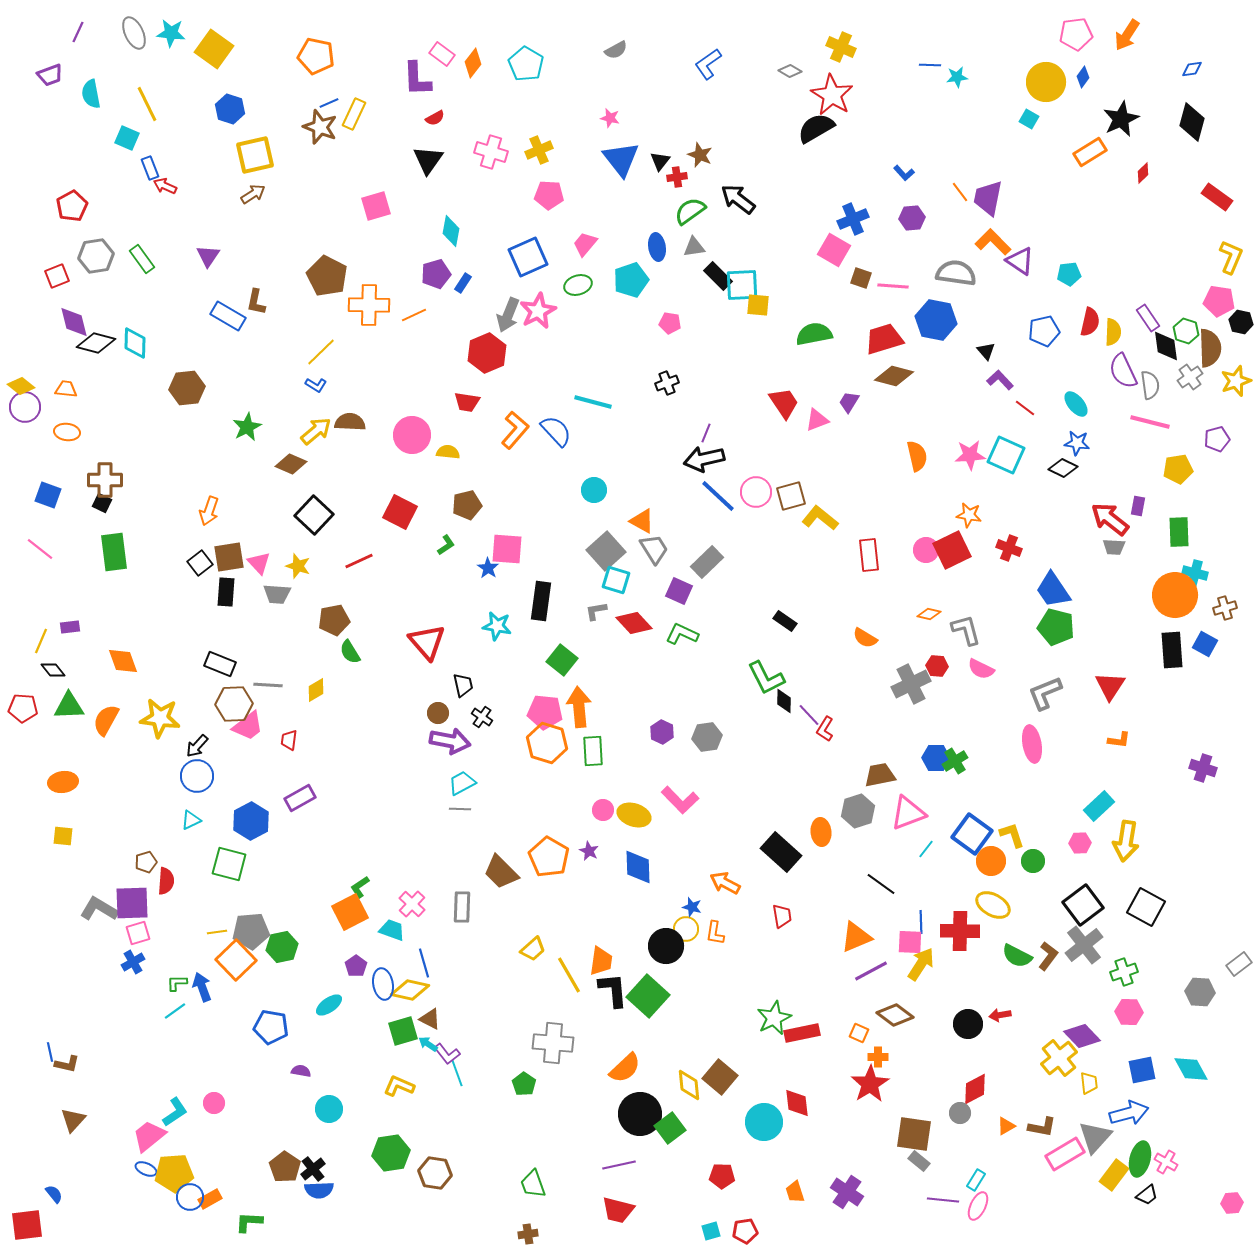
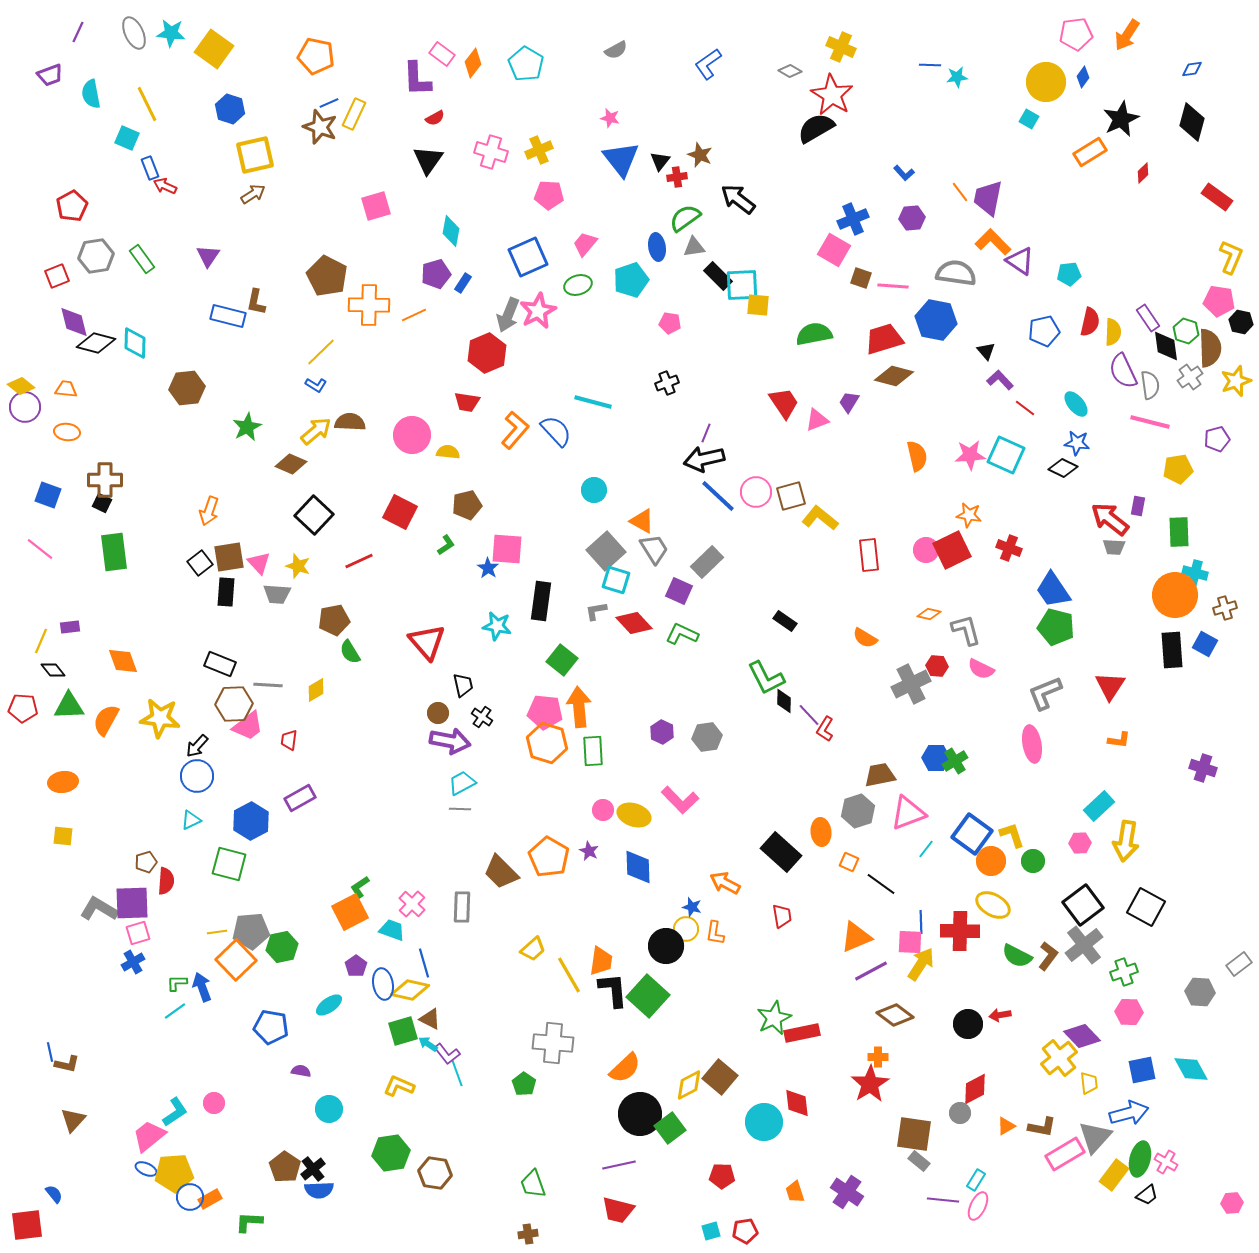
green semicircle at (690, 211): moved 5 px left, 7 px down
blue rectangle at (228, 316): rotated 16 degrees counterclockwise
orange square at (859, 1033): moved 10 px left, 171 px up
yellow diamond at (689, 1085): rotated 68 degrees clockwise
